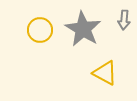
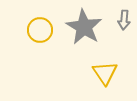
gray star: moved 1 px right, 2 px up
yellow triangle: rotated 28 degrees clockwise
